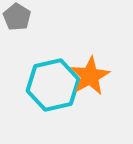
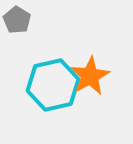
gray pentagon: moved 3 px down
